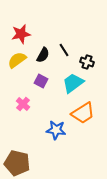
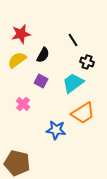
black line: moved 9 px right, 10 px up
